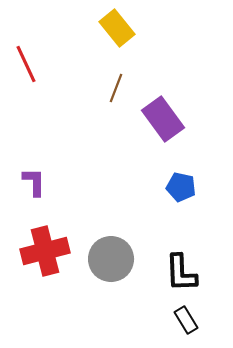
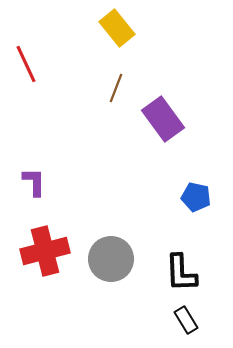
blue pentagon: moved 15 px right, 10 px down
